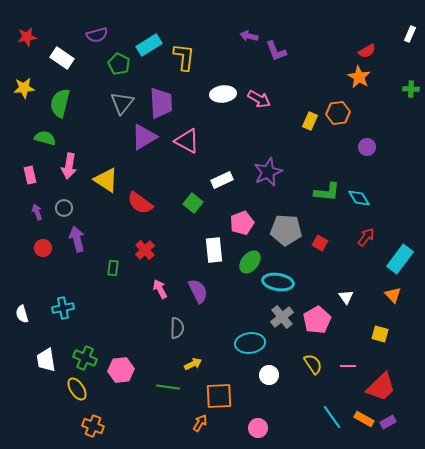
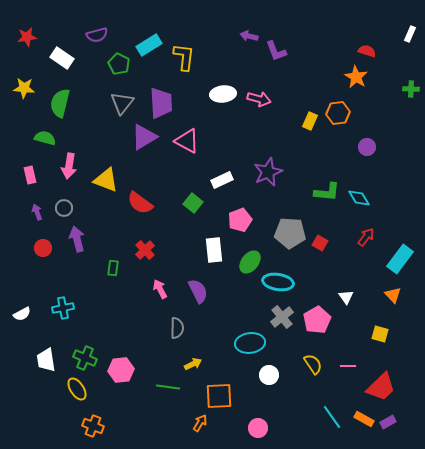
red semicircle at (367, 51): rotated 132 degrees counterclockwise
orange star at (359, 77): moved 3 px left
yellow star at (24, 88): rotated 10 degrees clockwise
pink arrow at (259, 99): rotated 15 degrees counterclockwise
yellow triangle at (106, 180): rotated 12 degrees counterclockwise
pink pentagon at (242, 223): moved 2 px left, 3 px up
gray pentagon at (286, 230): moved 4 px right, 3 px down
white semicircle at (22, 314): rotated 102 degrees counterclockwise
